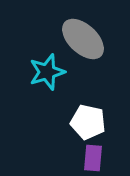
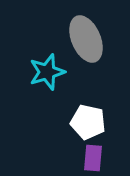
gray ellipse: moved 3 px right; rotated 24 degrees clockwise
